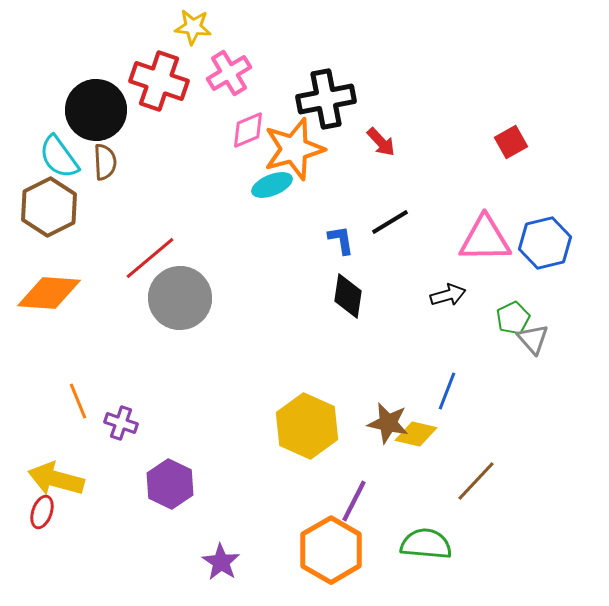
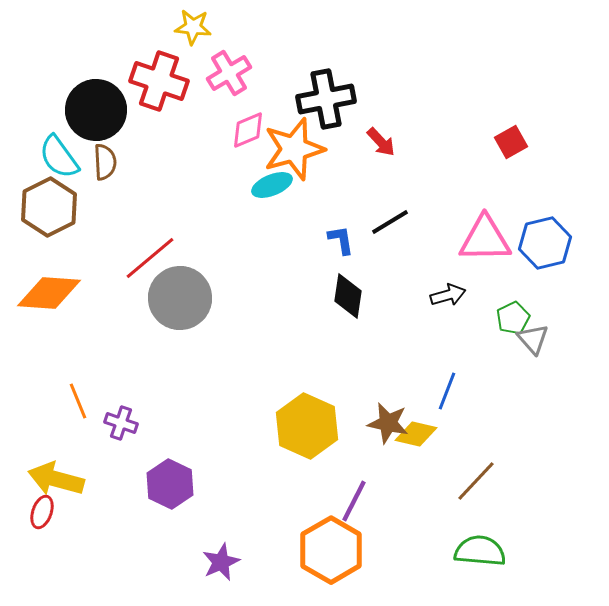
green semicircle: moved 54 px right, 7 px down
purple star: rotated 15 degrees clockwise
